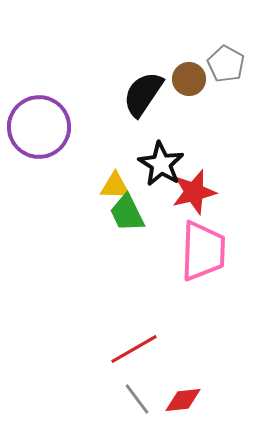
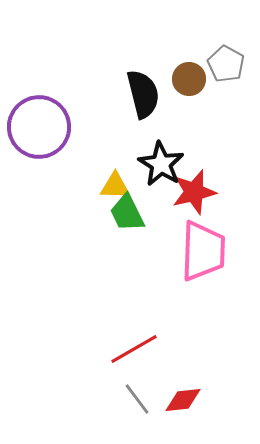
black semicircle: rotated 132 degrees clockwise
